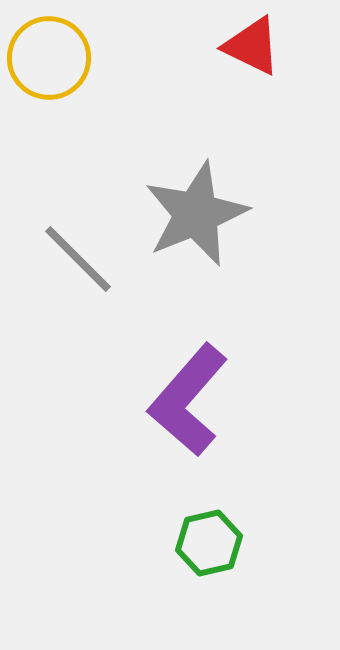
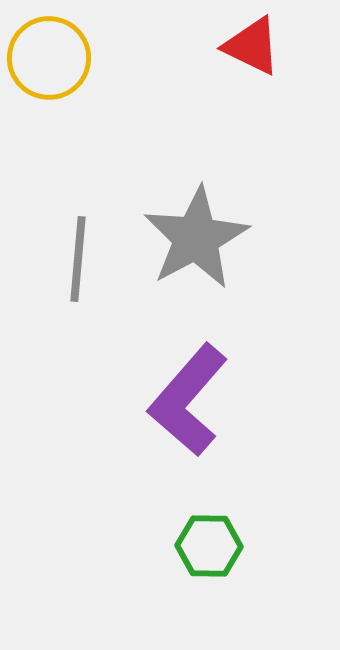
gray star: moved 24 px down; rotated 6 degrees counterclockwise
gray line: rotated 50 degrees clockwise
green hexagon: moved 3 px down; rotated 14 degrees clockwise
